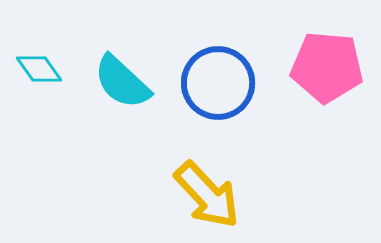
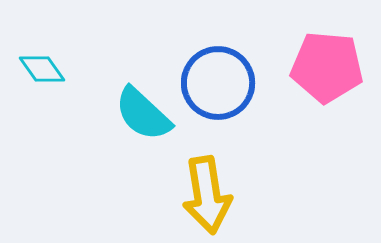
cyan diamond: moved 3 px right
cyan semicircle: moved 21 px right, 32 px down
yellow arrow: rotated 34 degrees clockwise
